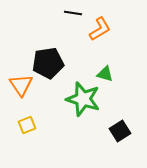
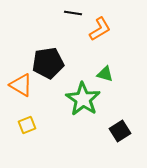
orange triangle: rotated 25 degrees counterclockwise
green star: rotated 16 degrees clockwise
